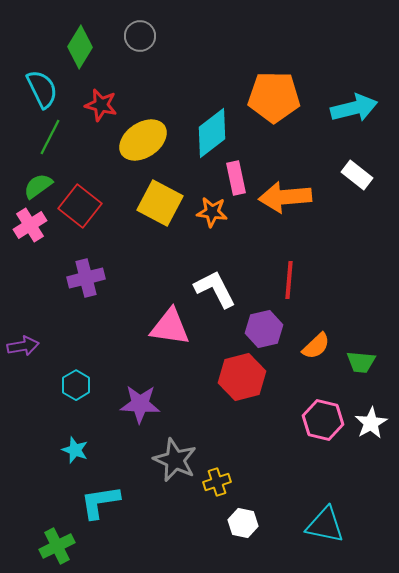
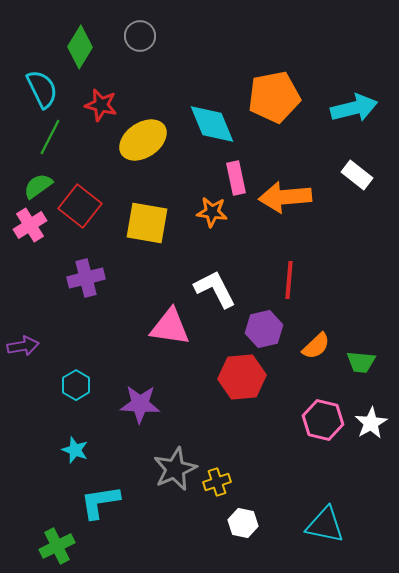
orange pentagon: rotated 12 degrees counterclockwise
cyan diamond: moved 9 px up; rotated 75 degrees counterclockwise
yellow square: moved 13 px left, 20 px down; rotated 18 degrees counterclockwise
red hexagon: rotated 9 degrees clockwise
gray star: moved 9 px down; rotated 24 degrees clockwise
